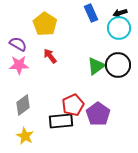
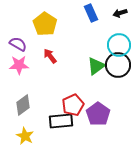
cyan circle: moved 17 px down
